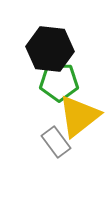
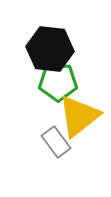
green pentagon: moved 1 px left
